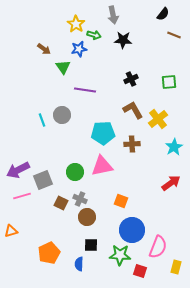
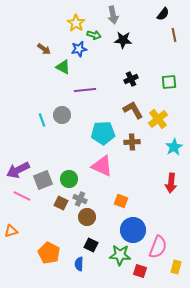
yellow star: moved 1 px up
brown line: rotated 56 degrees clockwise
green triangle: rotated 28 degrees counterclockwise
purple line: rotated 15 degrees counterclockwise
brown cross: moved 2 px up
pink triangle: rotated 35 degrees clockwise
green circle: moved 6 px left, 7 px down
red arrow: rotated 132 degrees clockwise
pink line: rotated 42 degrees clockwise
blue circle: moved 1 px right
black square: rotated 24 degrees clockwise
orange pentagon: rotated 20 degrees counterclockwise
